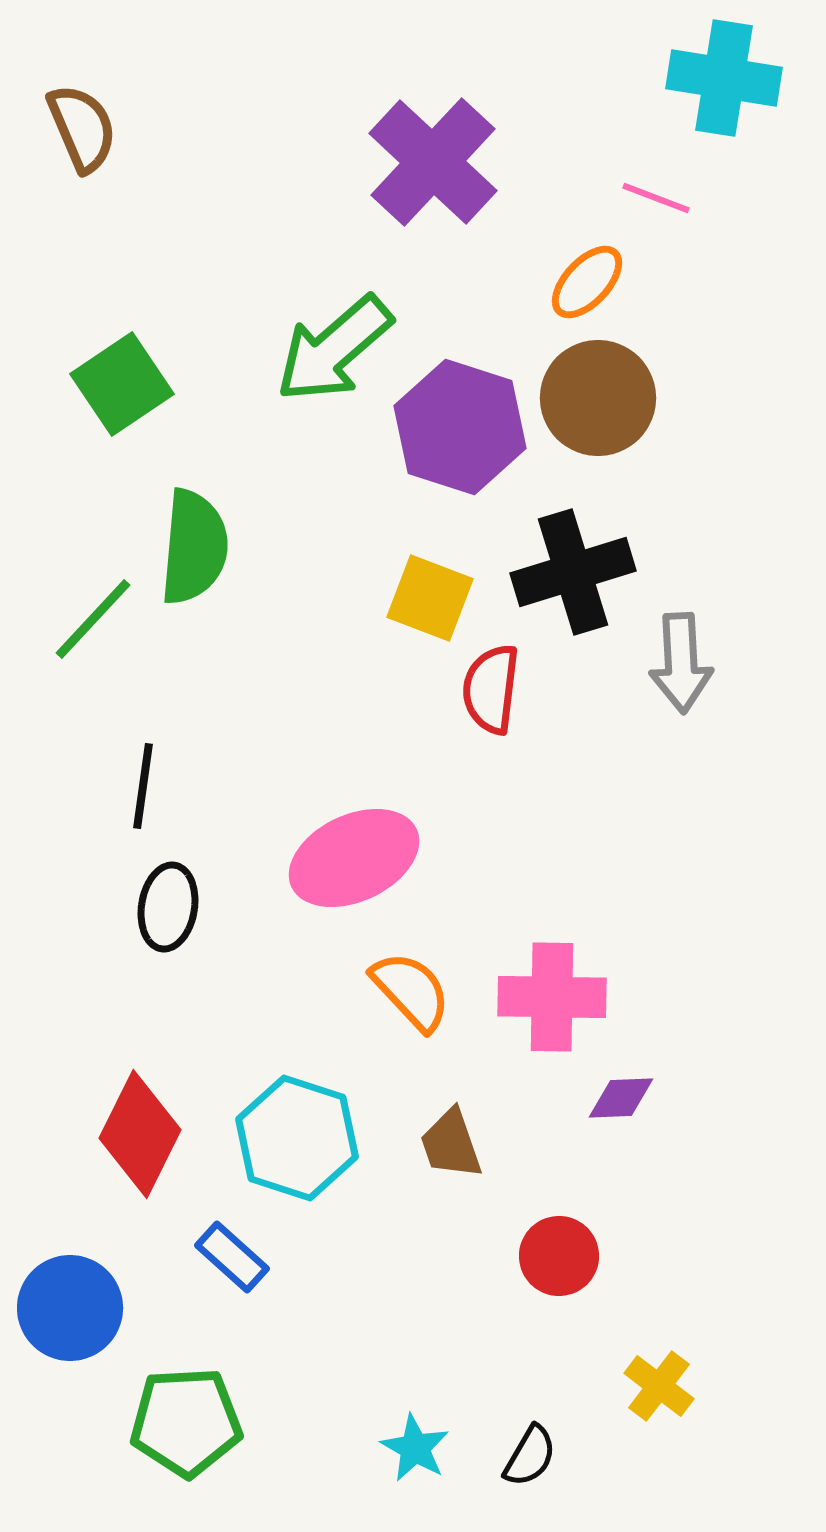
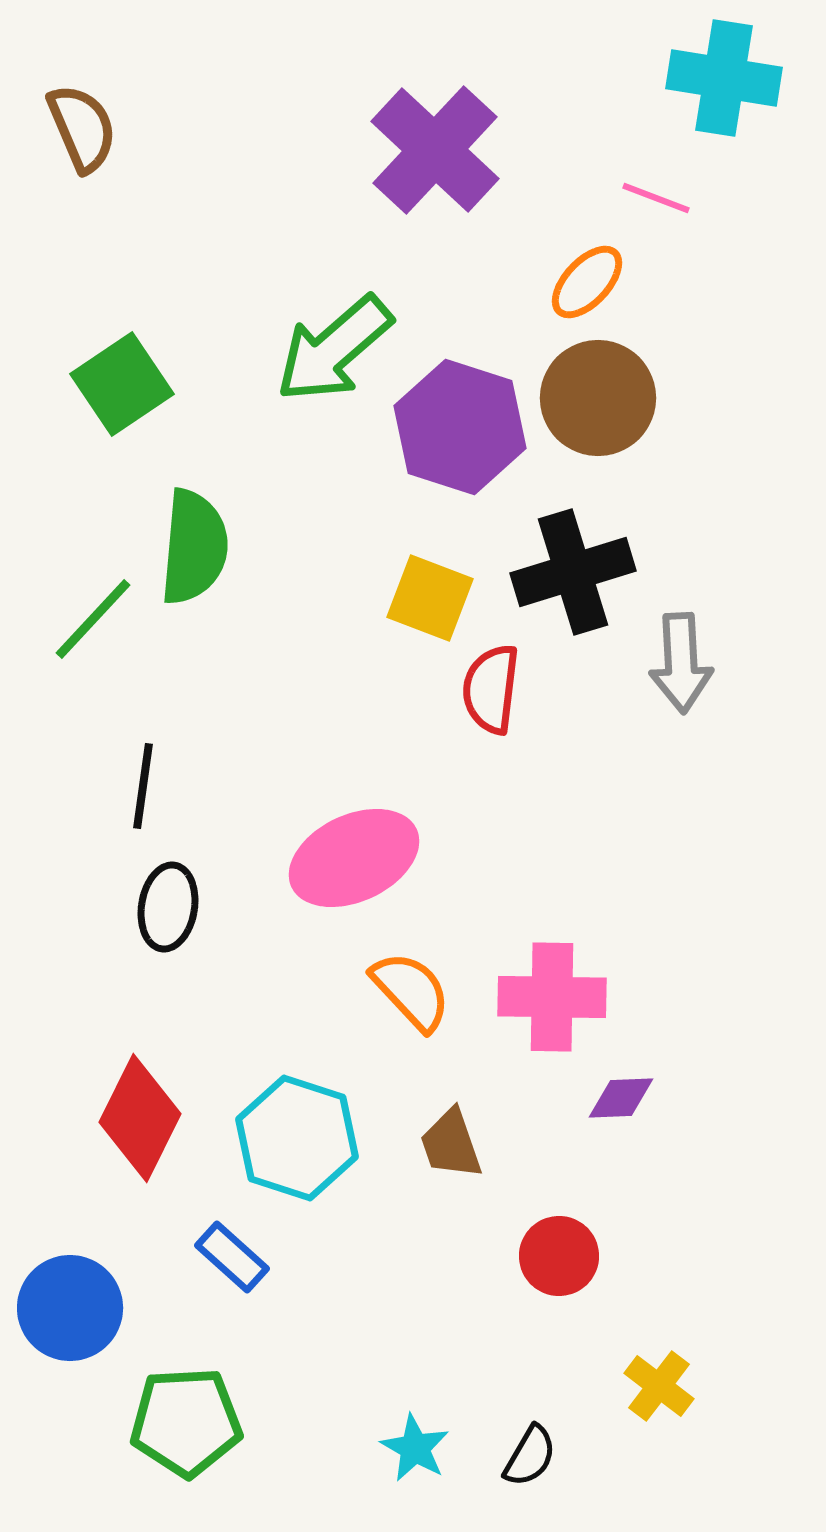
purple cross: moved 2 px right, 12 px up
red diamond: moved 16 px up
